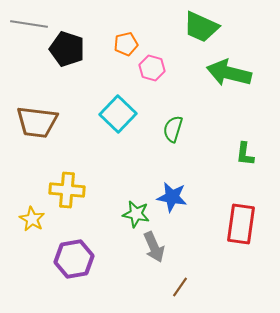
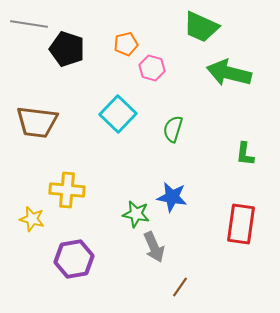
yellow star: rotated 15 degrees counterclockwise
